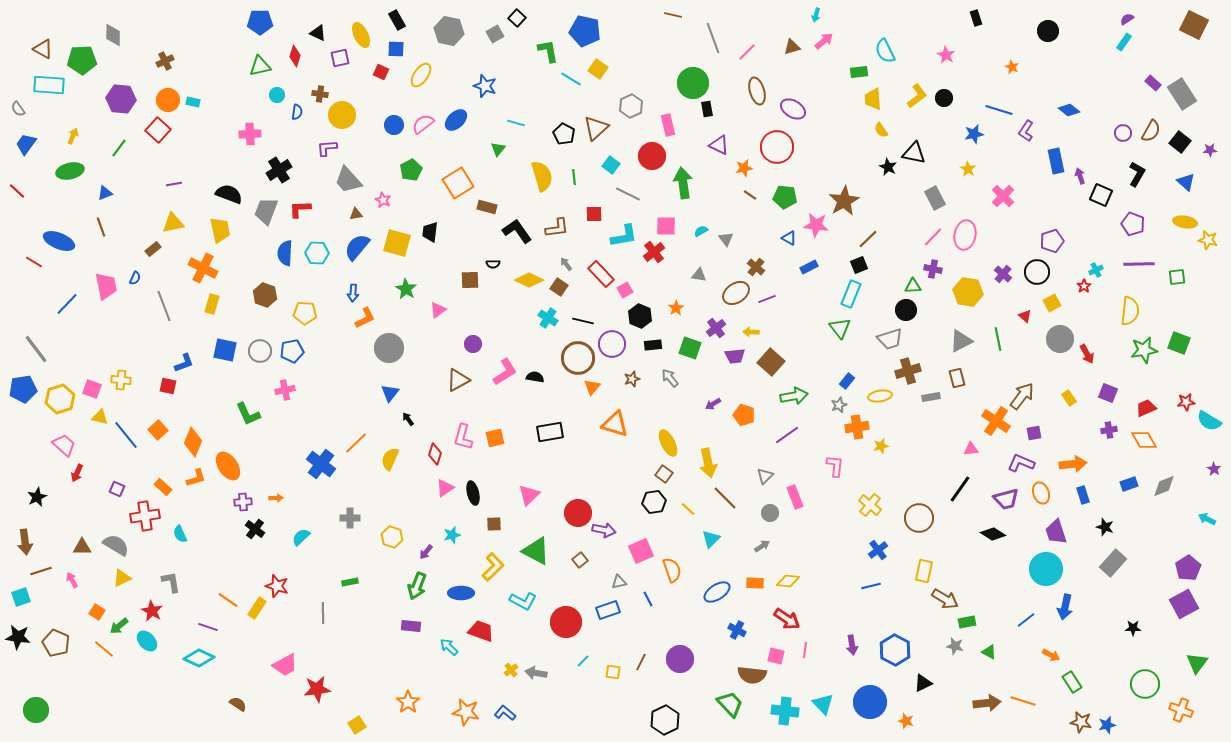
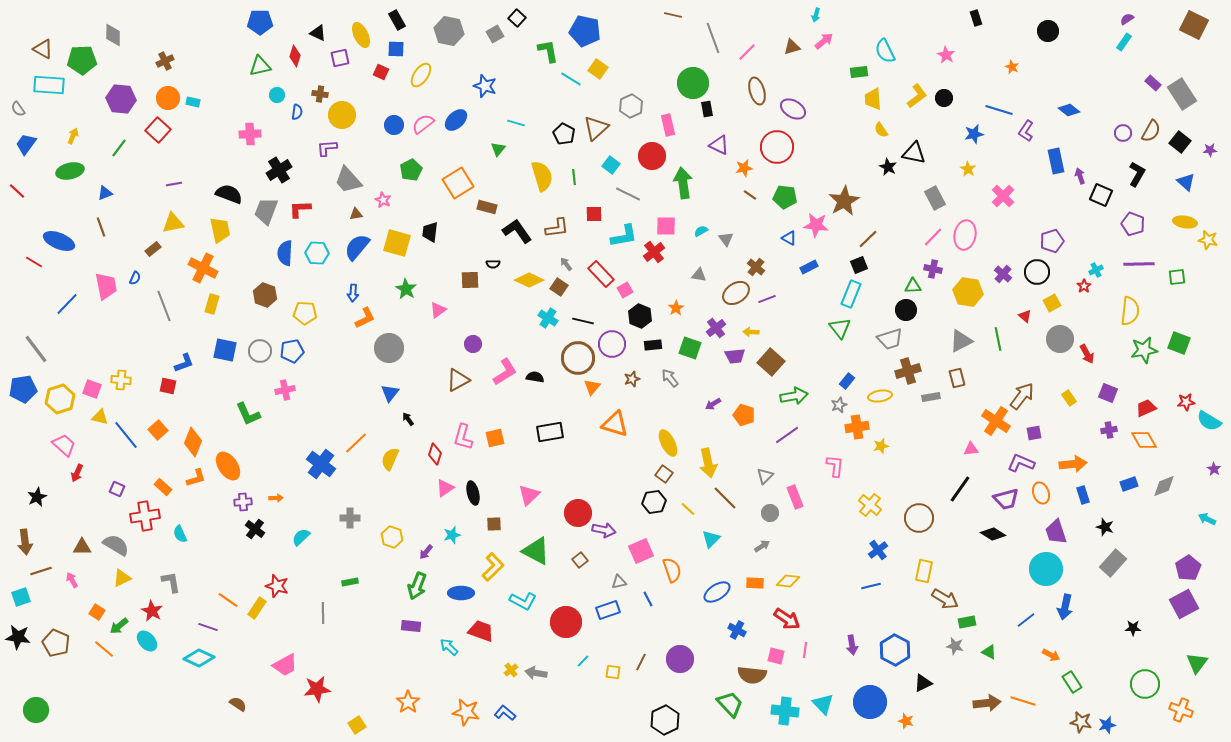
orange circle at (168, 100): moved 2 px up
